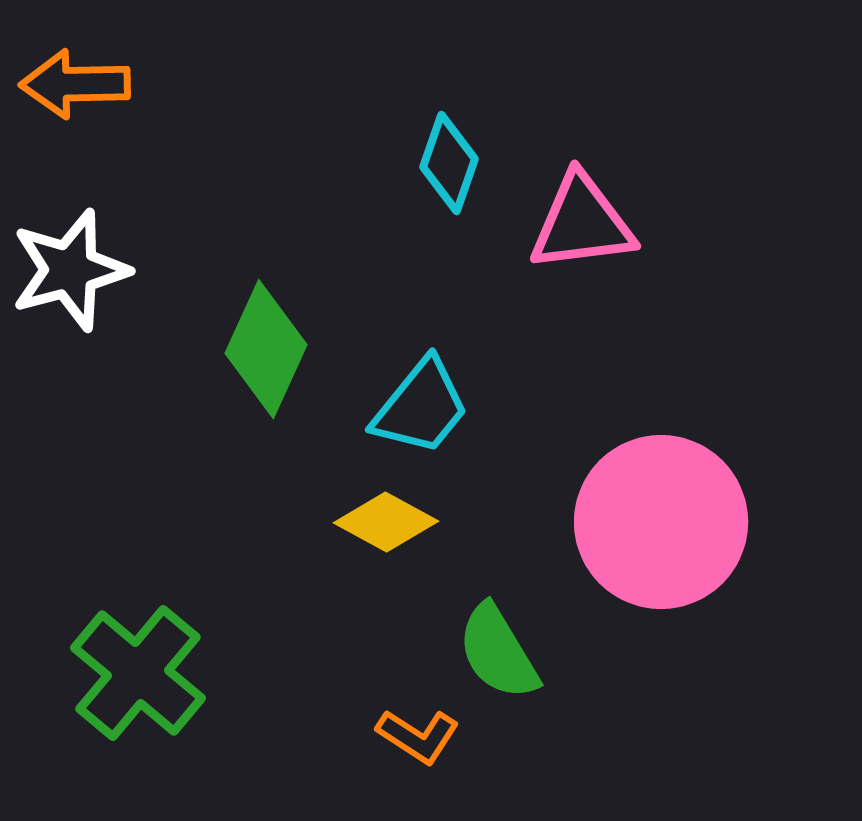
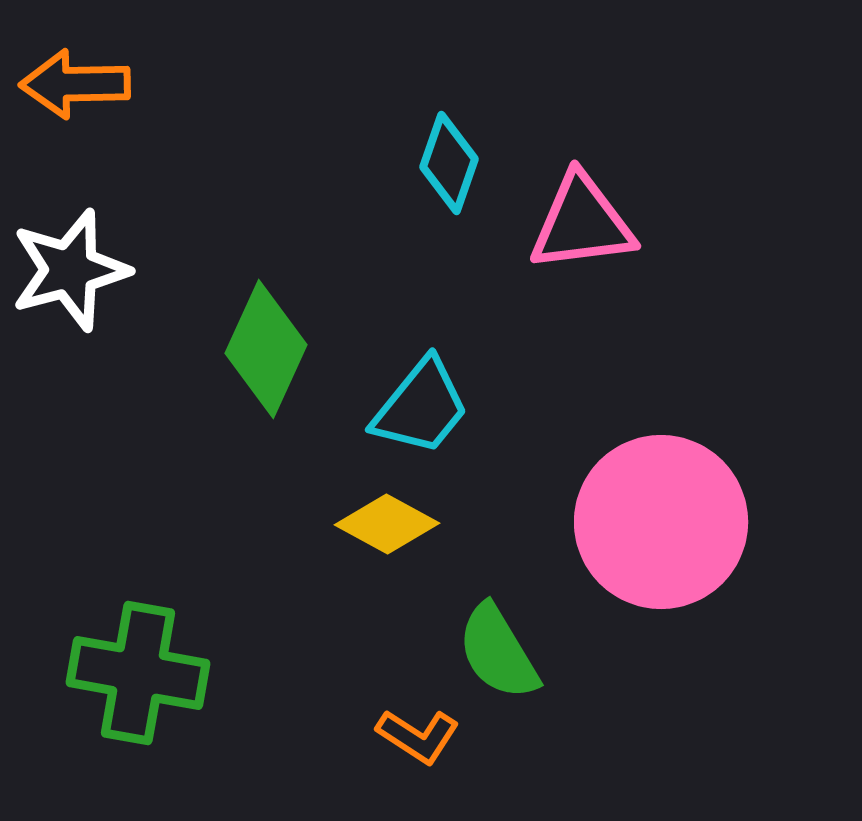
yellow diamond: moved 1 px right, 2 px down
green cross: rotated 30 degrees counterclockwise
